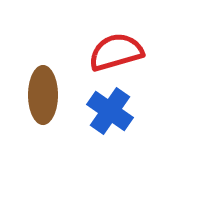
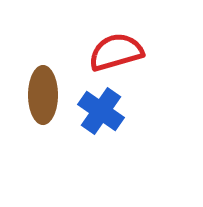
blue cross: moved 9 px left
